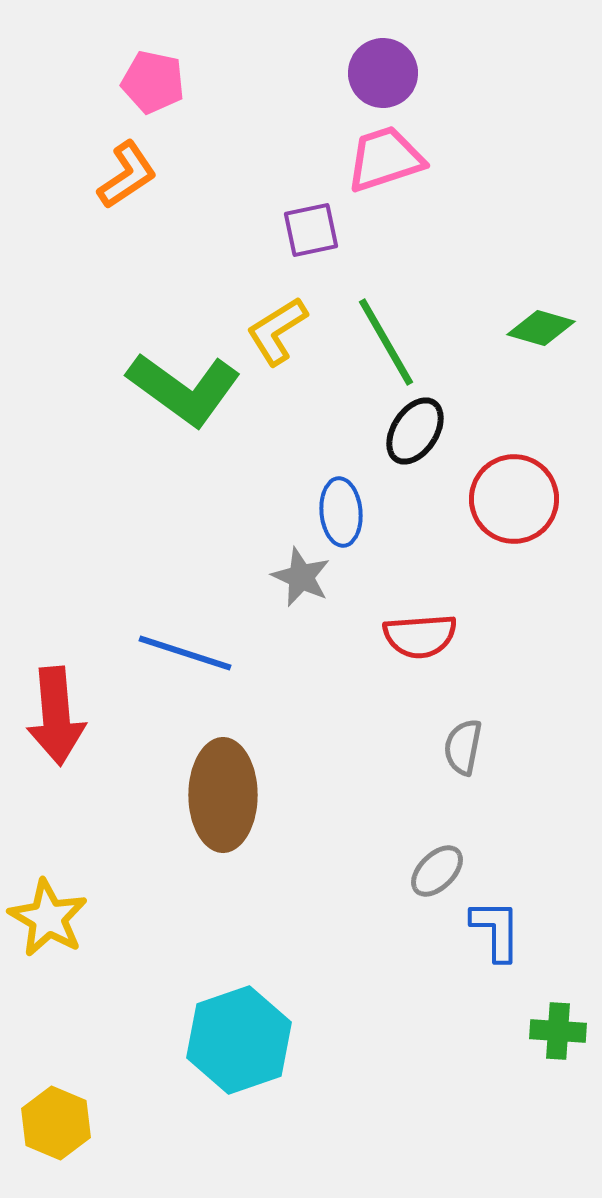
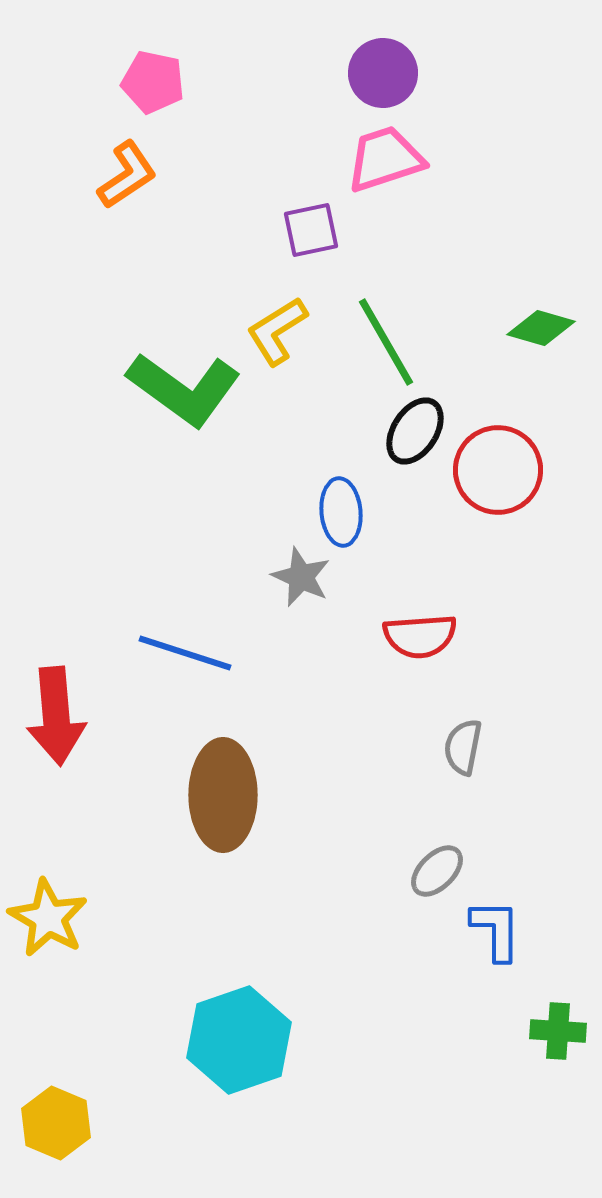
red circle: moved 16 px left, 29 px up
